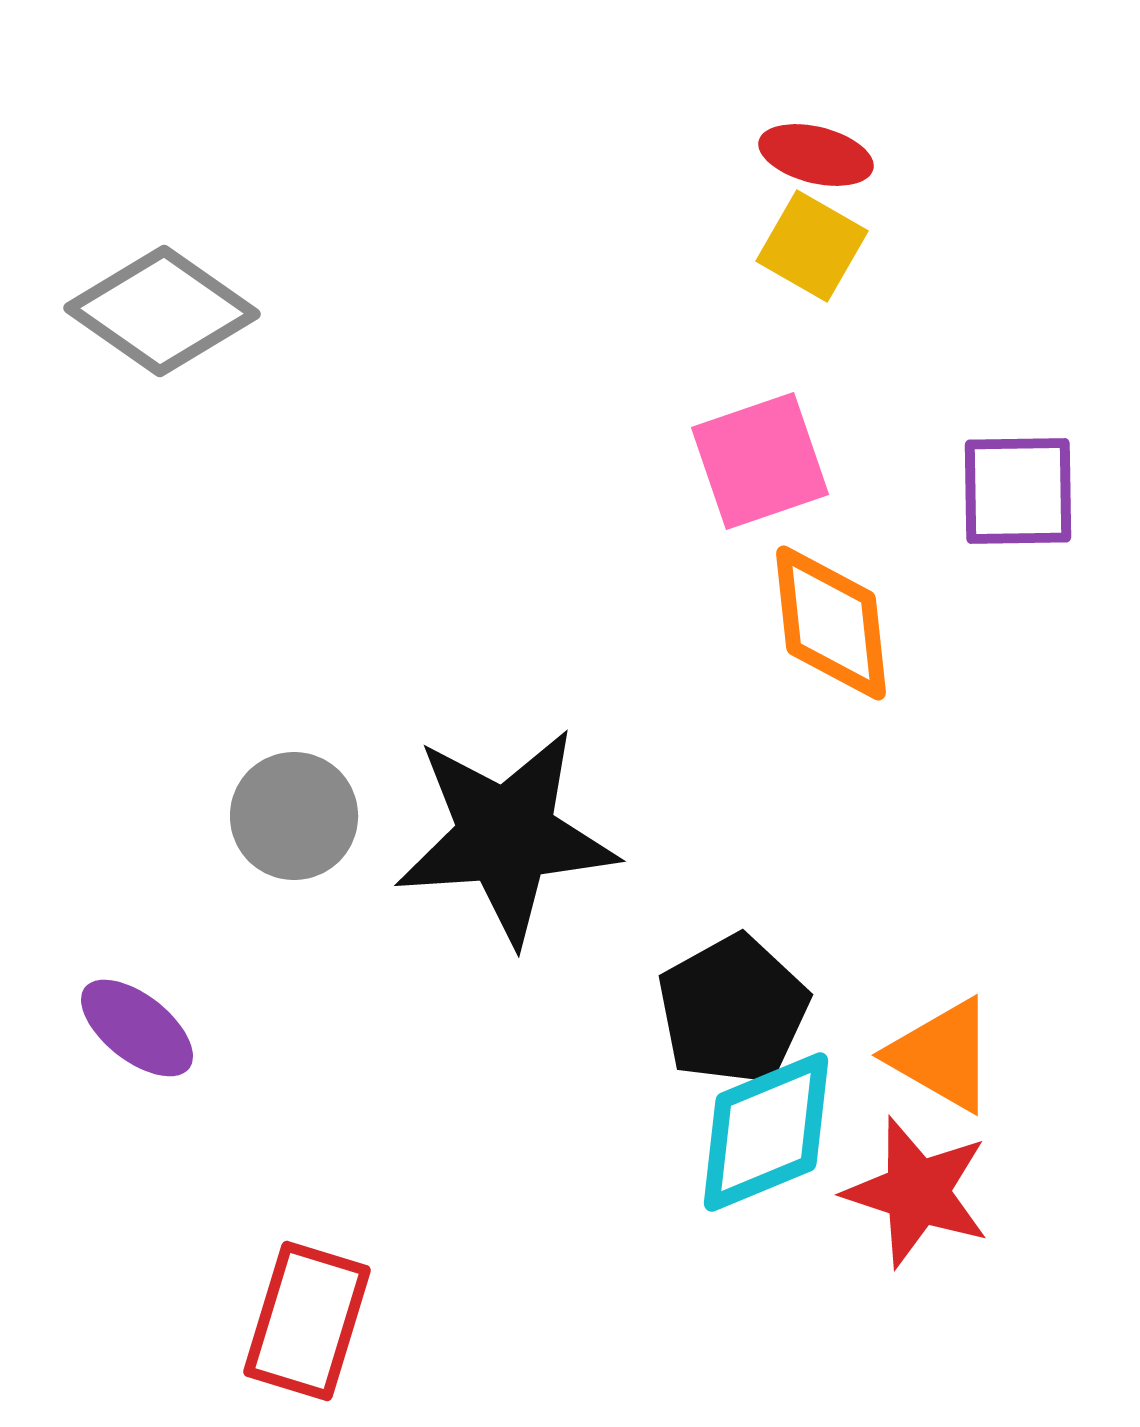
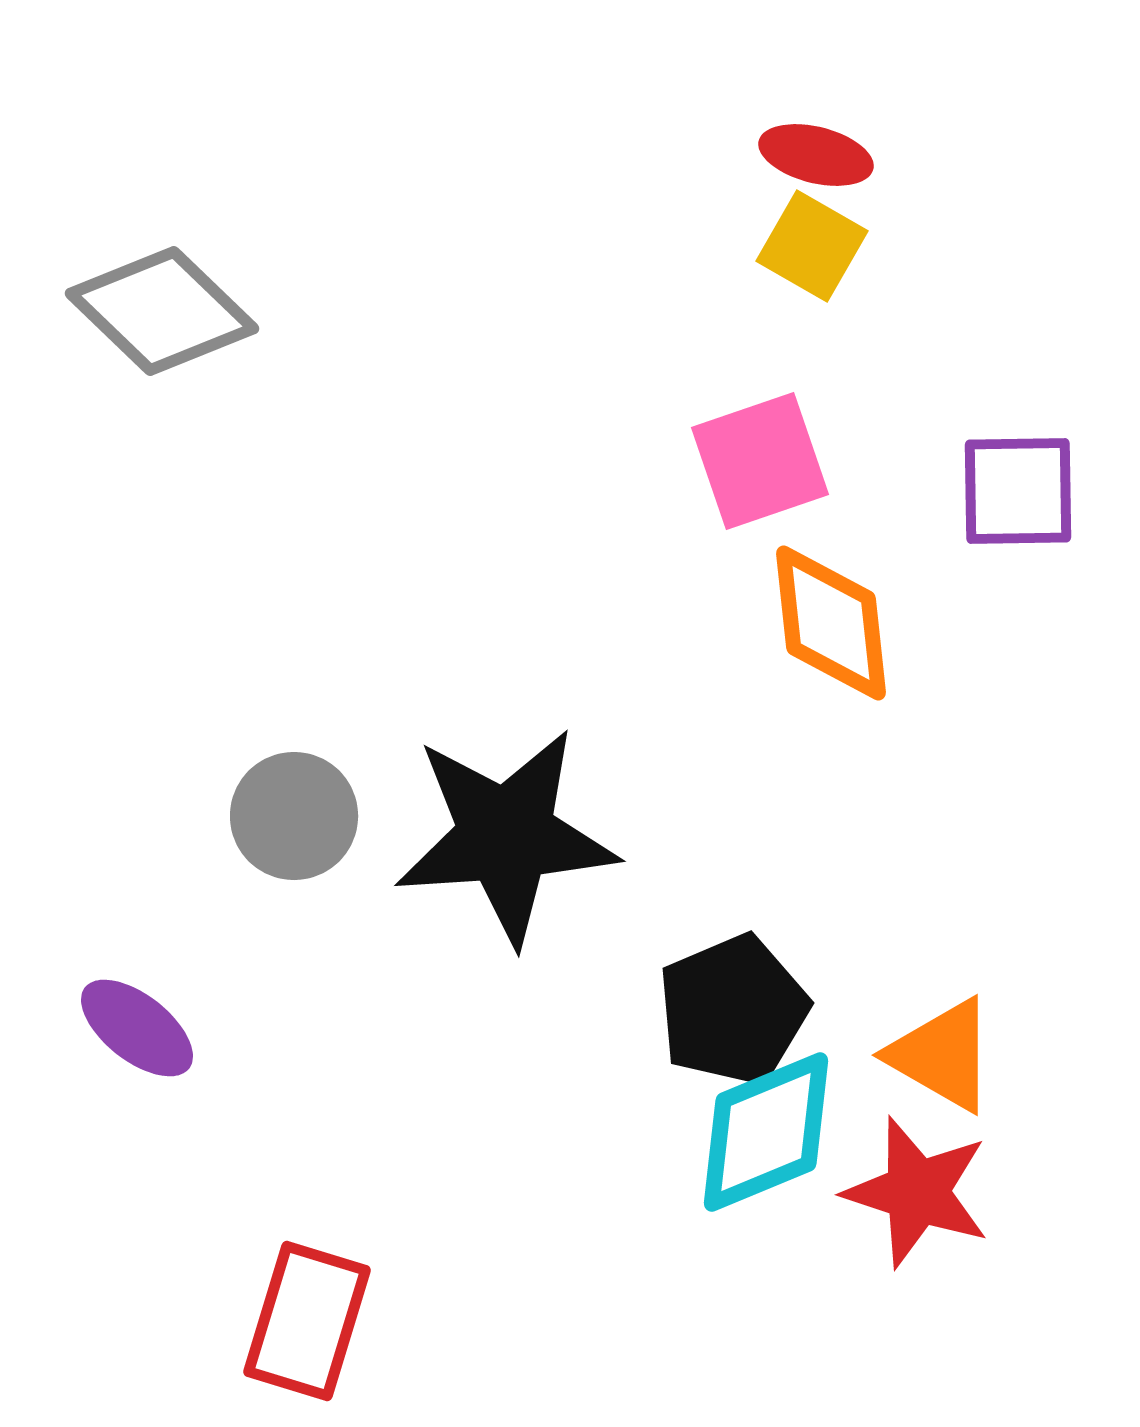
gray diamond: rotated 9 degrees clockwise
black pentagon: rotated 6 degrees clockwise
